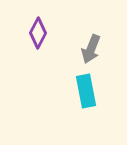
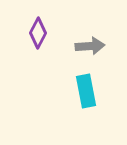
gray arrow: moved 1 px left, 3 px up; rotated 116 degrees counterclockwise
